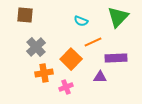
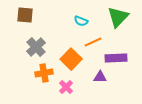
pink cross: rotated 24 degrees counterclockwise
